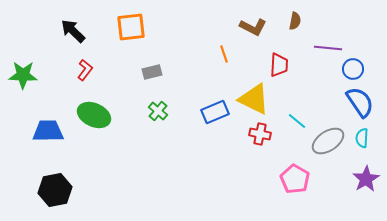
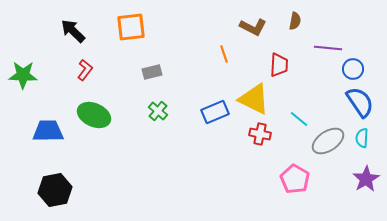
cyan line: moved 2 px right, 2 px up
